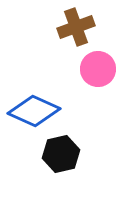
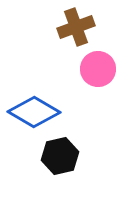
blue diamond: moved 1 px down; rotated 6 degrees clockwise
black hexagon: moved 1 px left, 2 px down
